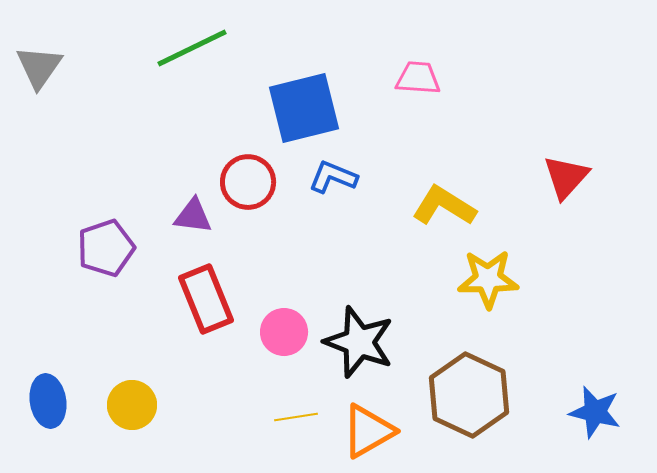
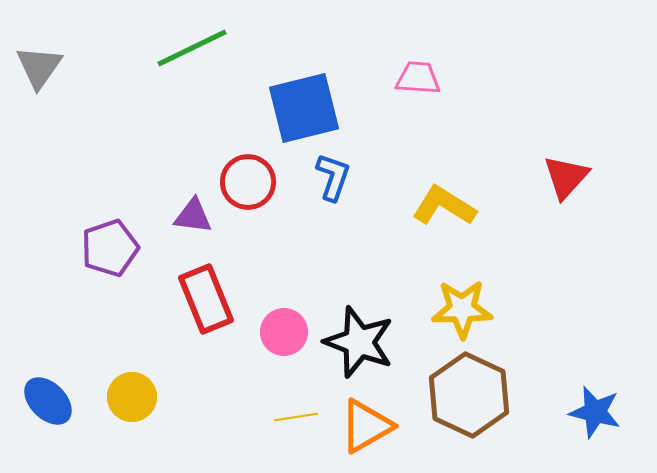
blue L-shape: rotated 87 degrees clockwise
purple pentagon: moved 4 px right
yellow star: moved 26 px left, 30 px down
blue ellipse: rotated 36 degrees counterclockwise
yellow circle: moved 8 px up
orange triangle: moved 2 px left, 5 px up
